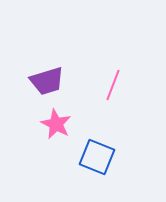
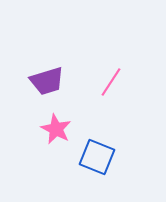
pink line: moved 2 px left, 3 px up; rotated 12 degrees clockwise
pink star: moved 5 px down
